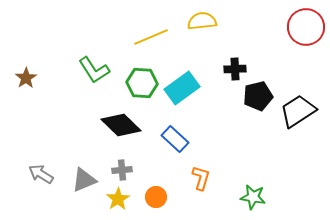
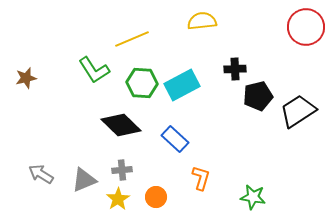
yellow line: moved 19 px left, 2 px down
brown star: rotated 20 degrees clockwise
cyan rectangle: moved 3 px up; rotated 8 degrees clockwise
